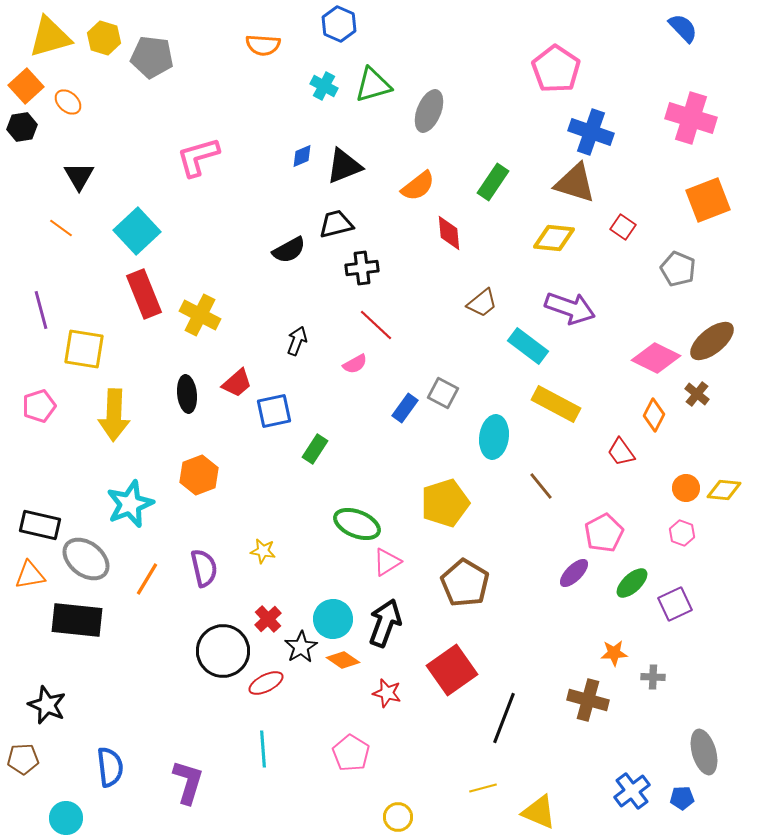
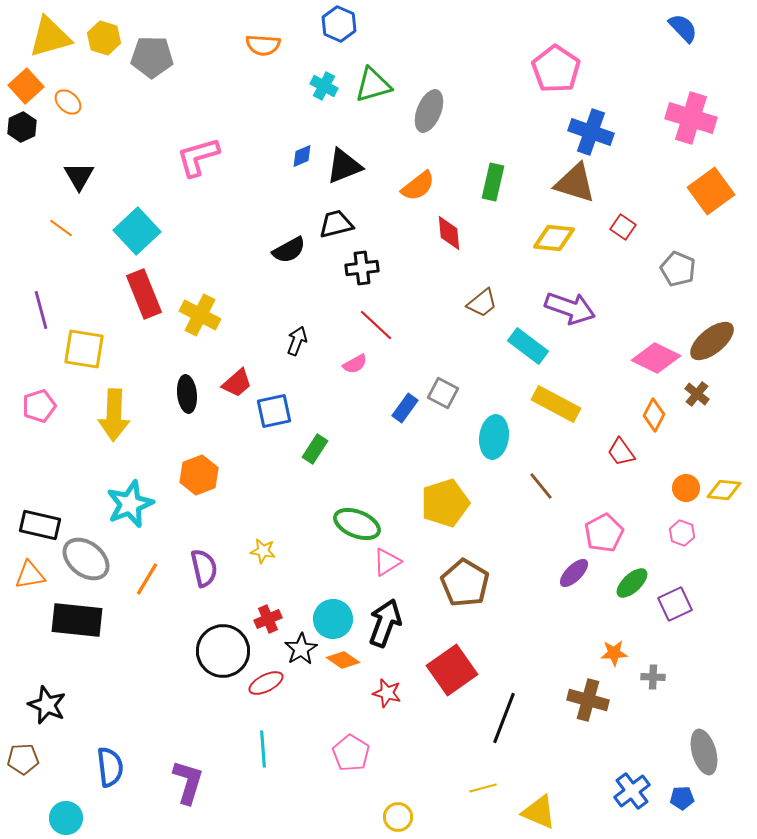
gray pentagon at (152, 57): rotated 6 degrees counterclockwise
black hexagon at (22, 127): rotated 16 degrees counterclockwise
green rectangle at (493, 182): rotated 21 degrees counterclockwise
orange square at (708, 200): moved 3 px right, 9 px up; rotated 15 degrees counterclockwise
red cross at (268, 619): rotated 20 degrees clockwise
black star at (301, 647): moved 2 px down
